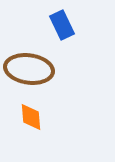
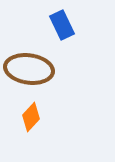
orange diamond: rotated 48 degrees clockwise
